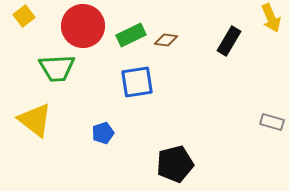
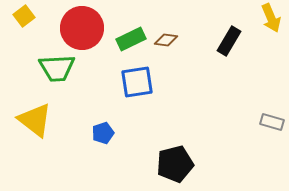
red circle: moved 1 px left, 2 px down
green rectangle: moved 4 px down
